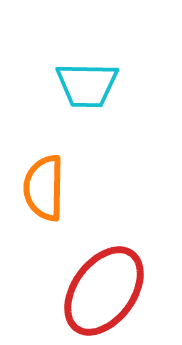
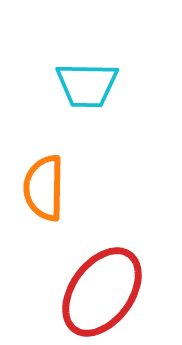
red ellipse: moved 2 px left, 1 px down
